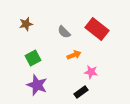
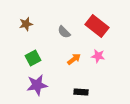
red rectangle: moved 3 px up
orange arrow: moved 4 px down; rotated 16 degrees counterclockwise
pink star: moved 7 px right, 16 px up
purple star: rotated 30 degrees counterclockwise
black rectangle: rotated 40 degrees clockwise
